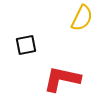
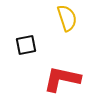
yellow semicircle: moved 15 px left; rotated 44 degrees counterclockwise
